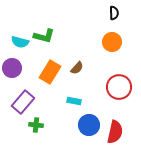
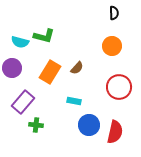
orange circle: moved 4 px down
